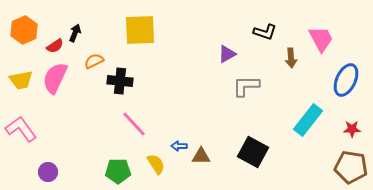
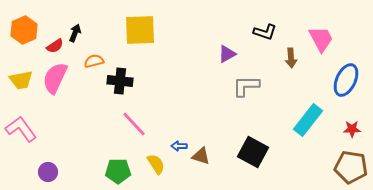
orange semicircle: rotated 12 degrees clockwise
brown triangle: rotated 18 degrees clockwise
